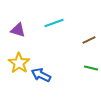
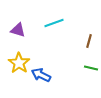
brown line: moved 1 px down; rotated 48 degrees counterclockwise
